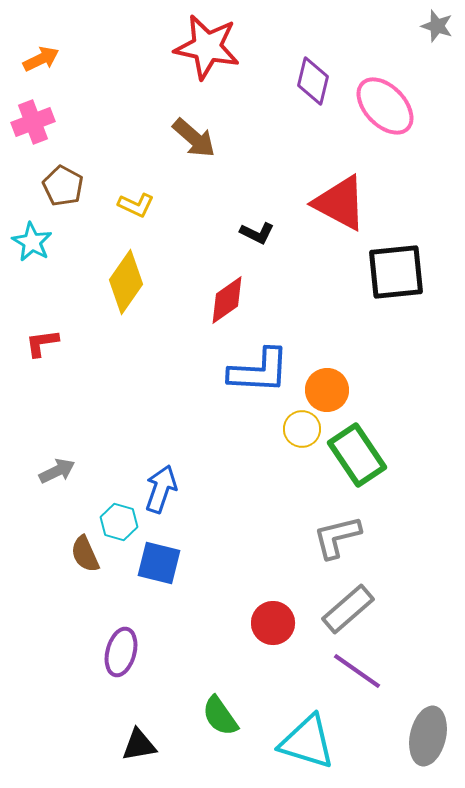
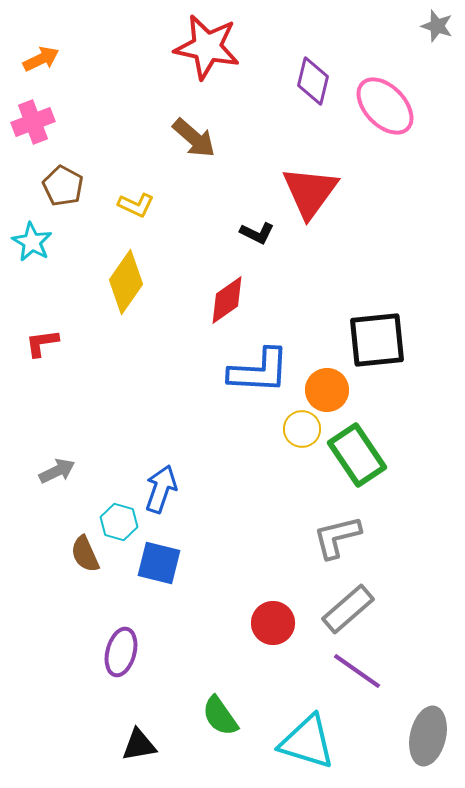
red triangle: moved 30 px left, 11 px up; rotated 38 degrees clockwise
black square: moved 19 px left, 68 px down
